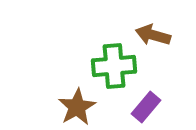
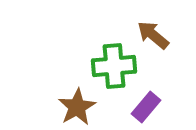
brown arrow: rotated 24 degrees clockwise
